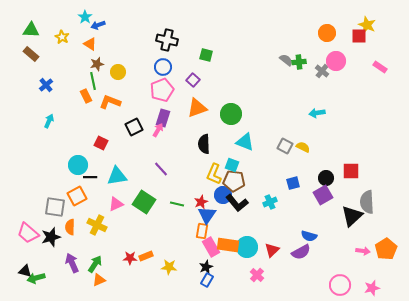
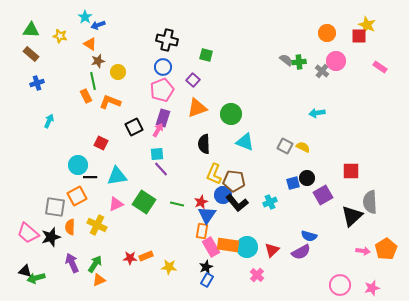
yellow star at (62, 37): moved 2 px left, 1 px up; rotated 16 degrees counterclockwise
brown star at (97, 64): moved 1 px right, 3 px up
blue cross at (46, 85): moved 9 px left, 2 px up; rotated 24 degrees clockwise
cyan square at (232, 165): moved 75 px left, 11 px up; rotated 24 degrees counterclockwise
black circle at (326, 178): moved 19 px left
gray semicircle at (367, 202): moved 3 px right
